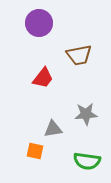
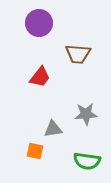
brown trapezoid: moved 1 px left, 1 px up; rotated 16 degrees clockwise
red trapezoid: moved 3 px left, 1 px up
